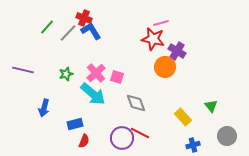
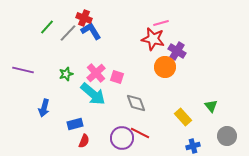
blue cross: moved 1 px down
